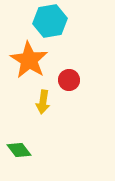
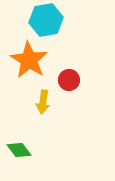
cyan hexagon: moved 4 px left, 1 px up
